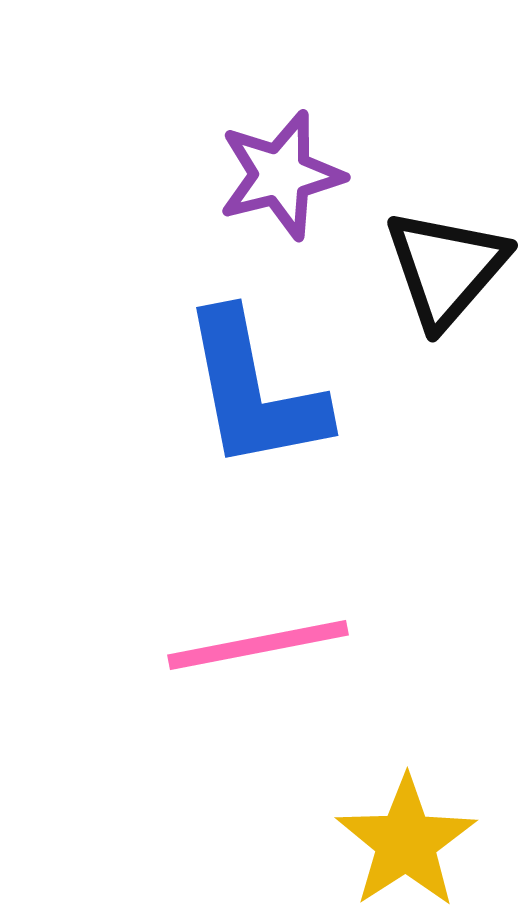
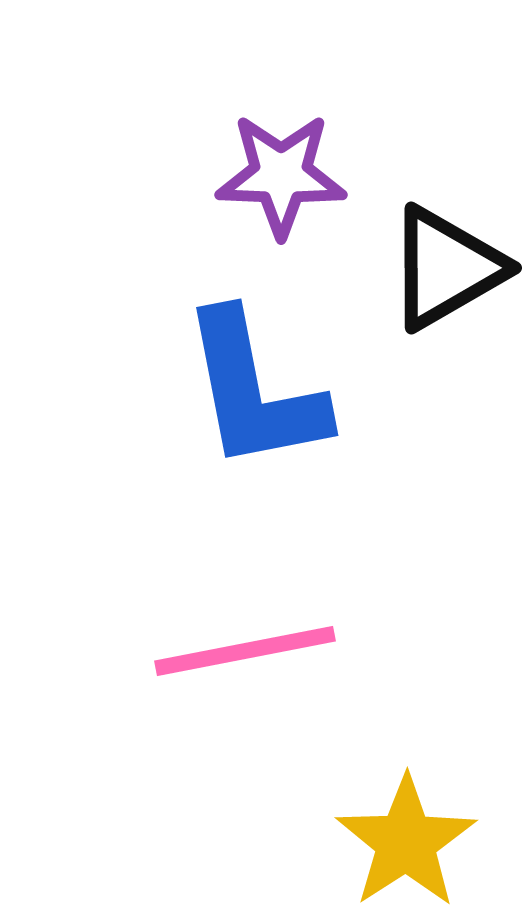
purple star: rotated 16 degrees clockwise
black triangle: rotated 19 degrees clockwise
pink line: moved 13 px left, 6 px down
